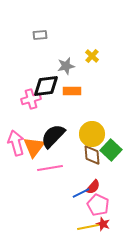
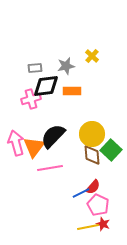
gray rectangle: moved 5 px left, 33 px down
